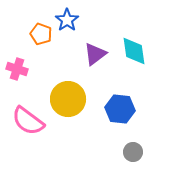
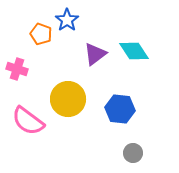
cyan diamond: rotated 24 degrees counterclockwise
gray circle: moved 1 px down
